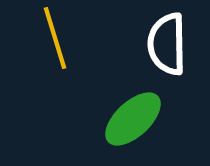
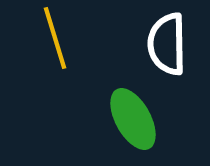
green ellipse: rotated 76 degrees counterclockwise
